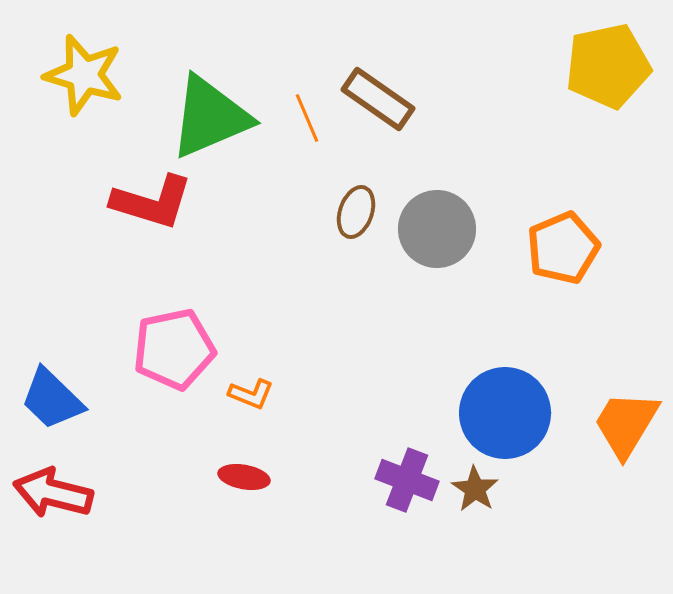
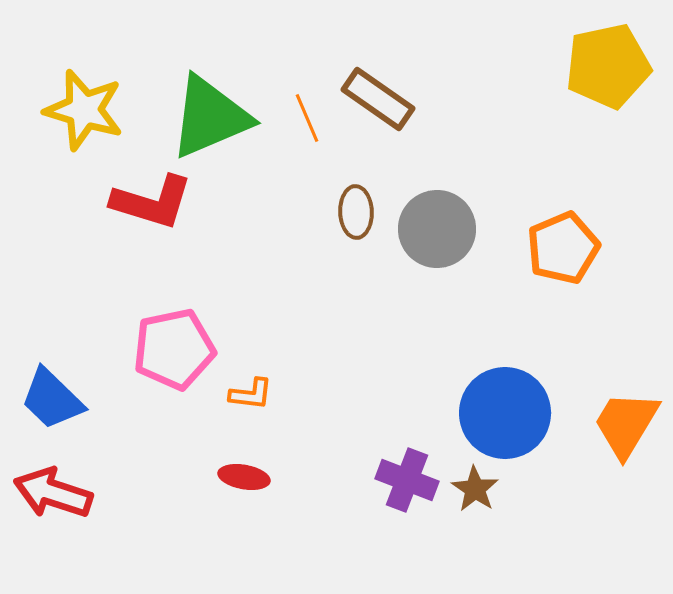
yellow star: moved 35 px down
brown ellipse: rotated 21 degrees counterclockwise
orange L-shape: rotated 15 degrees counterclockwise
red arrow: rotated 4 degrees clockwise
